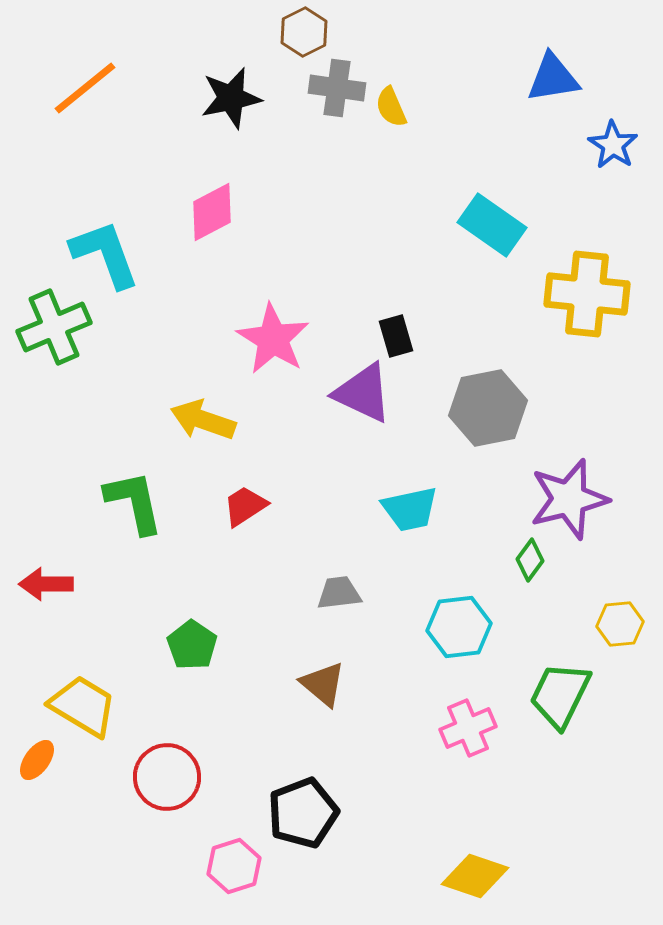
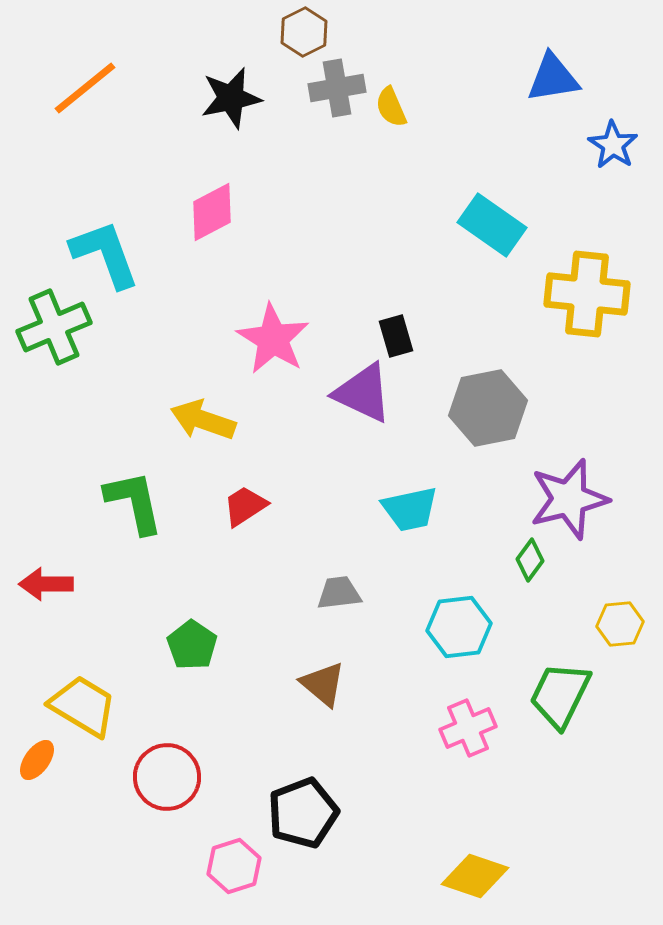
gray cross: rotated 18 degrees counterclockwise
